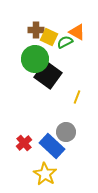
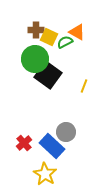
yellow line: moved 7 px right, 11 px up
